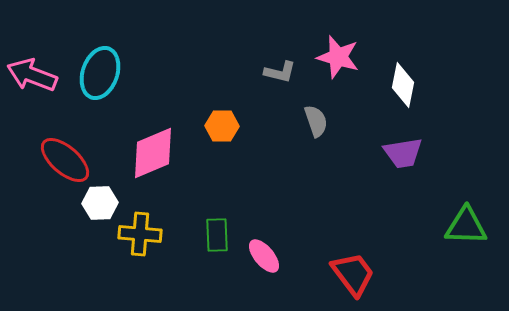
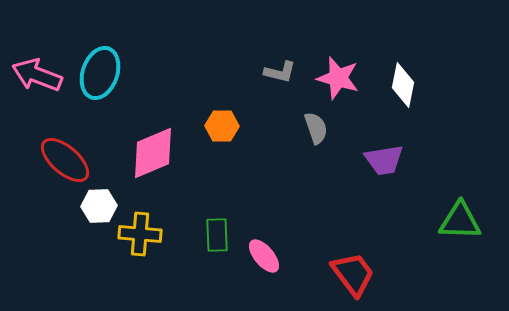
pink star: moved 21 px down
pink arrow: moved 5 px right
gray semicircle: moved 7 px down
purple trapezoid: moved 19 px left, 7 px down
white hexagon: moved 1 px left, 3 px down
green triangle: moved 6 px left, 5 px up
